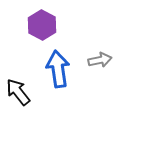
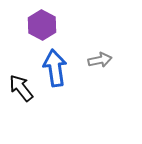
blue arrow: moved 3 px left, 1 px up
black arrow: moved 3 px right, 4 px up
